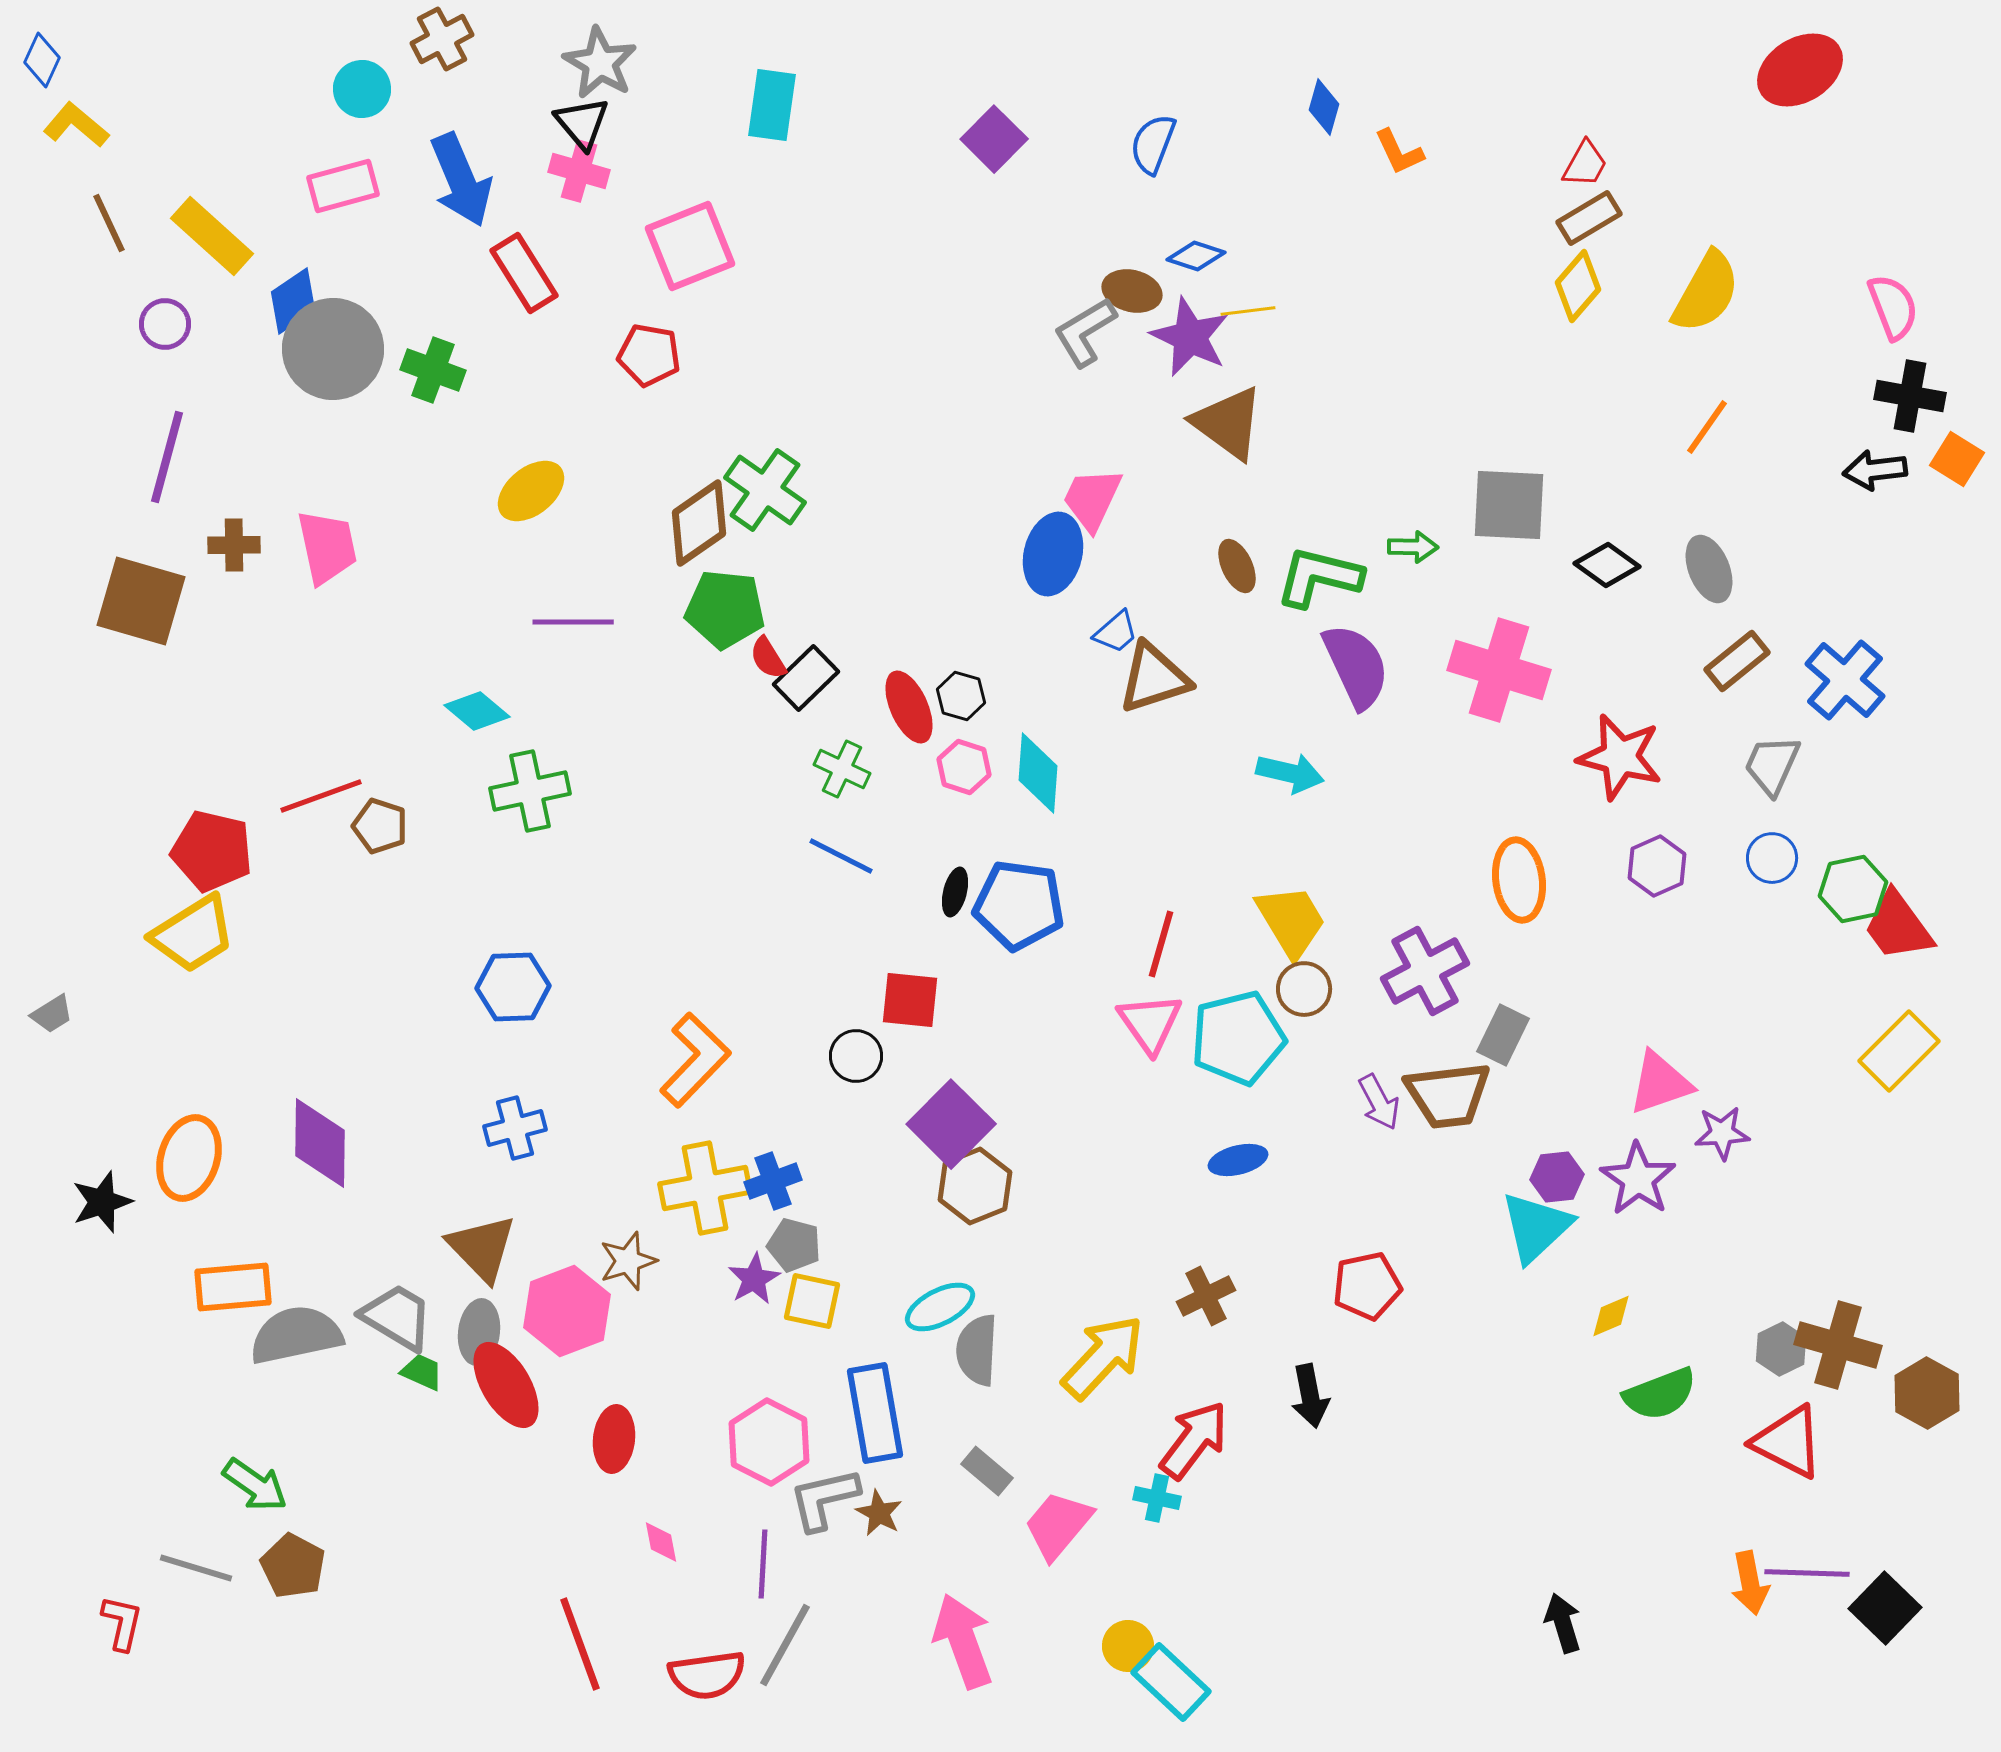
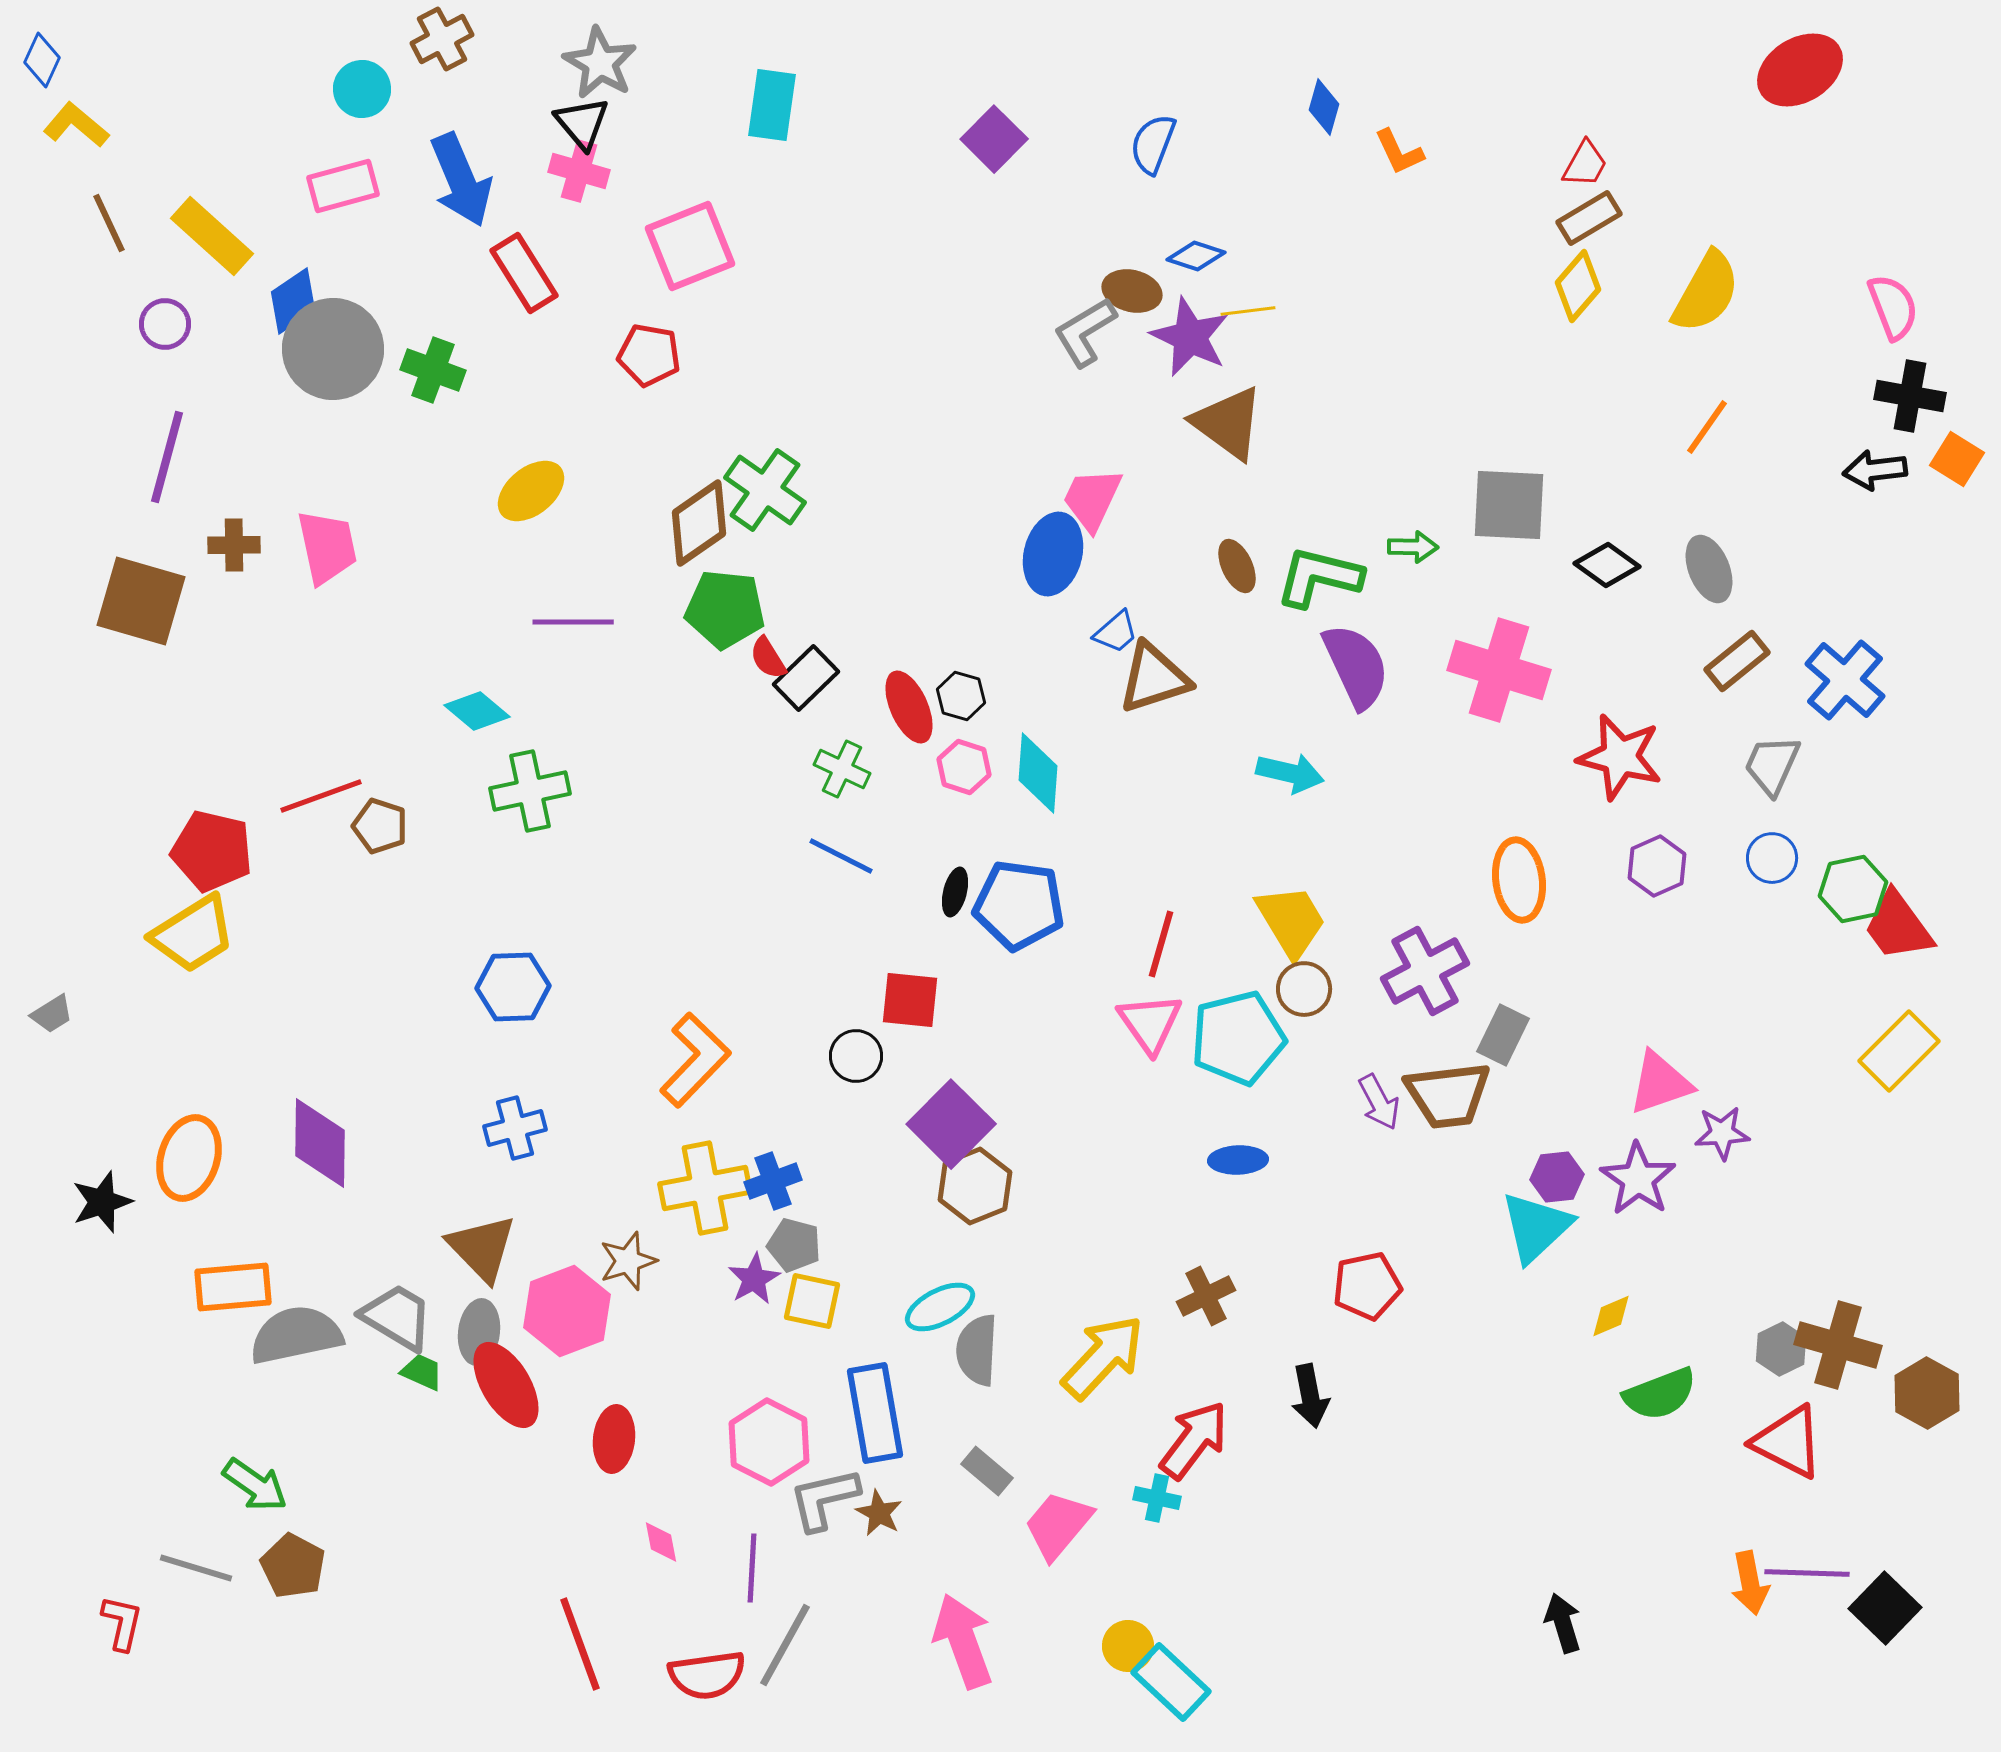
blue ellipse at (1238, 1160): rotated 12 degrees clockwise
purple line at (763, 1564): moved 11 px left, 4 px down
